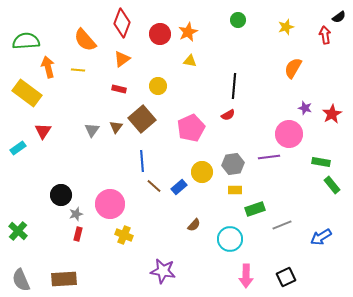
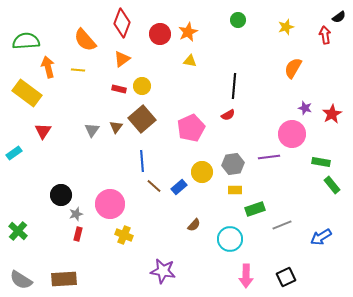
yellow circle at (158, 86): moved 16 px left
pink circle at (289, 134): moved 3 px right
cyan rectangle at (18, 148): moved 4 px left, 5 px down
gray semicircle at (21, 280): rotated 35 degrees counterclockwise
